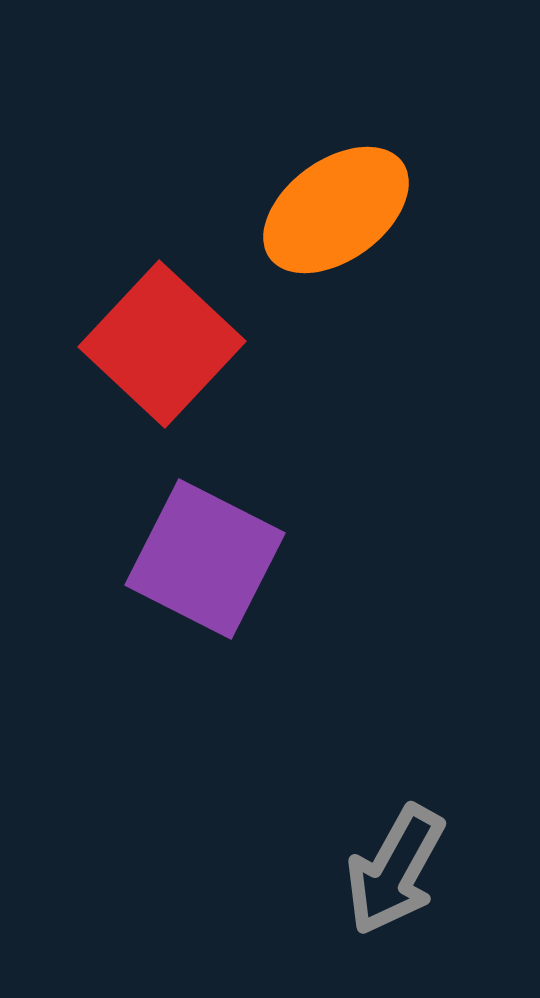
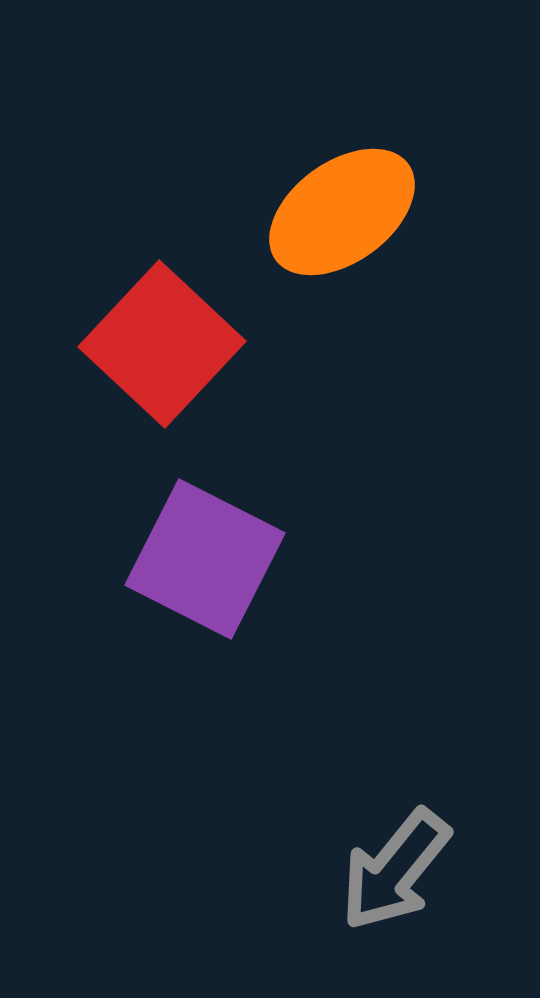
orange ellipse: moved 6 px right, 2 px down
gray arrow: rotated 10 degrees clockwise
